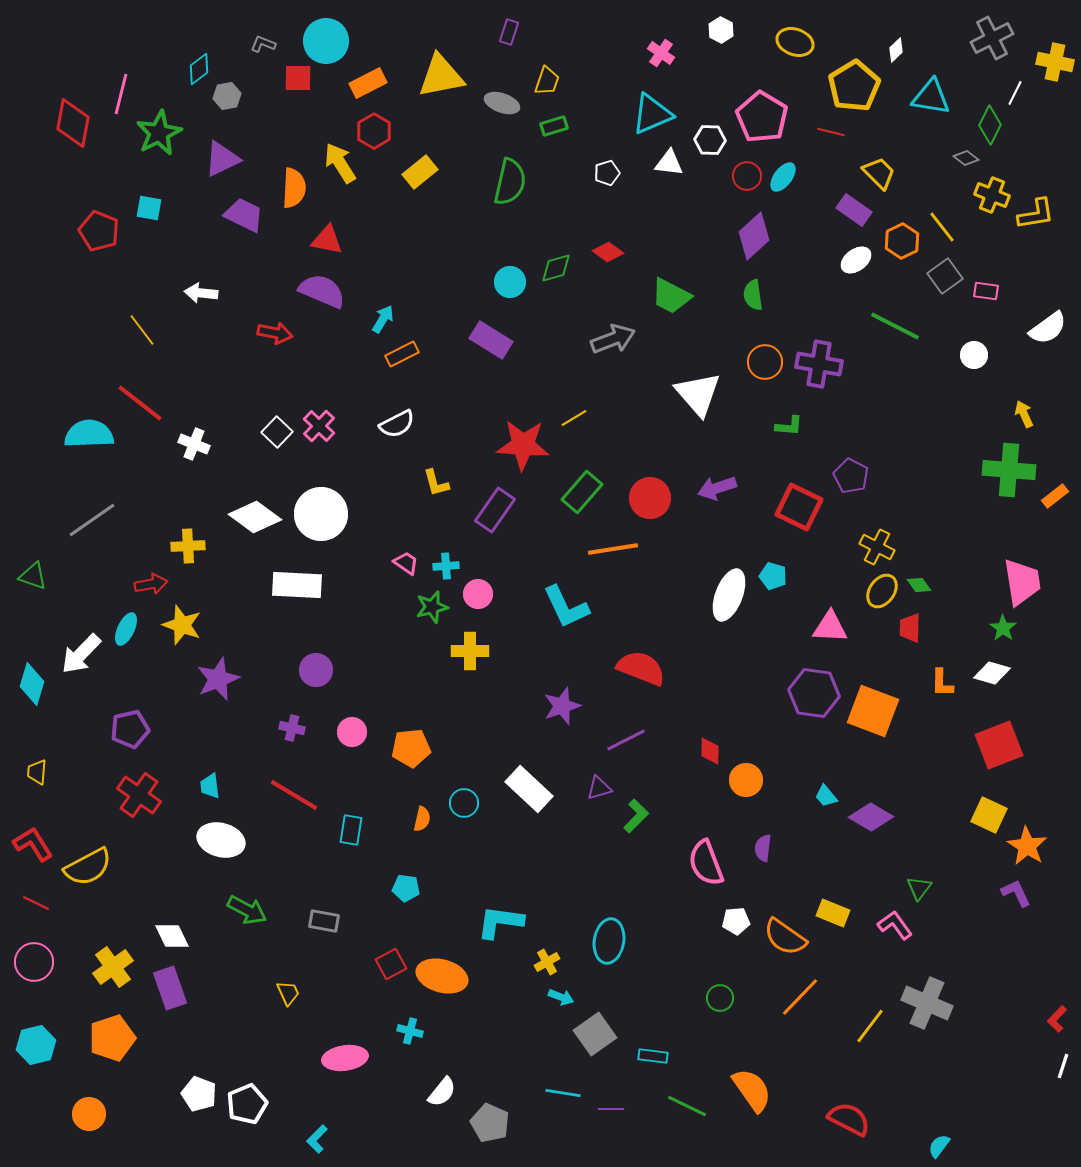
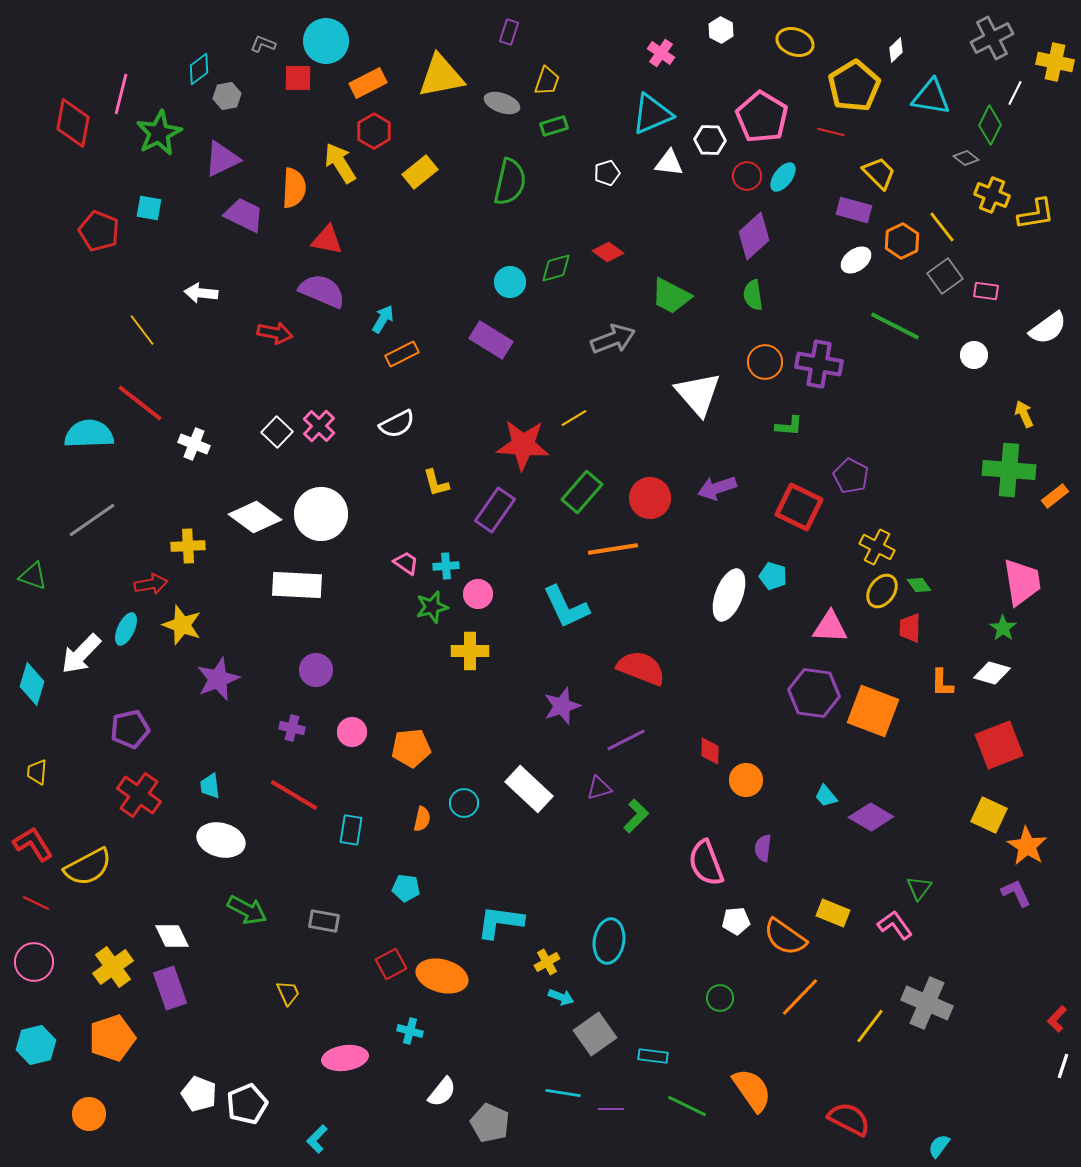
purple rectangle at (854, 210): rotated 20 degrees counterclockwise
